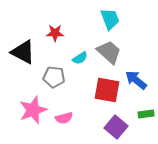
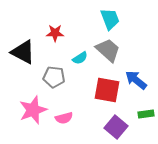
gray trapezoid: moved 1 px left, 2 px up
